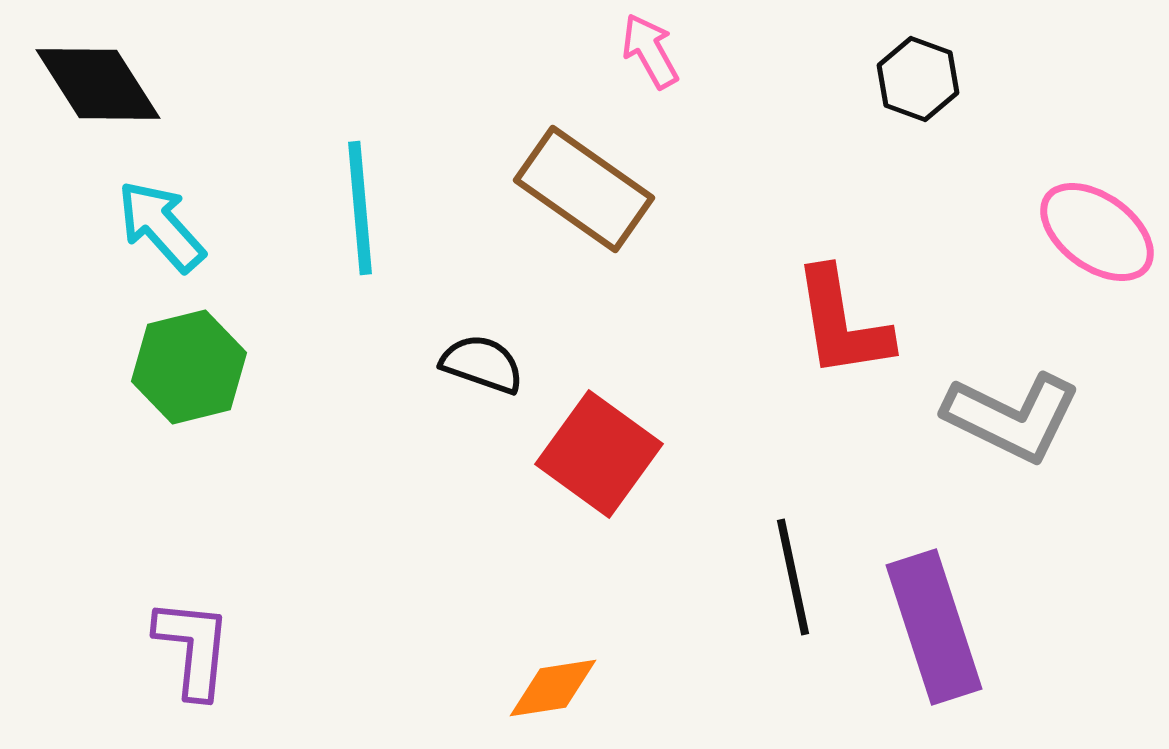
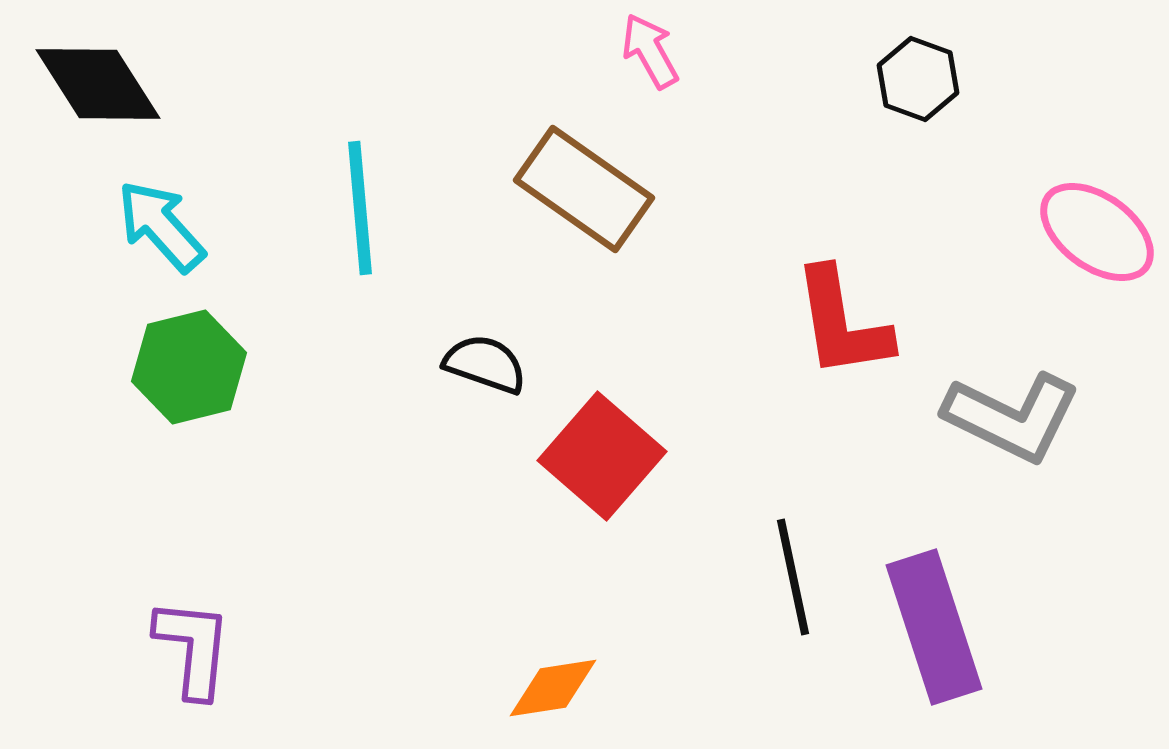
black semicircle: moved 3 px right
red square: moved 3 px right, 2 px down; rotated 5 degrees clockwise
